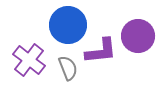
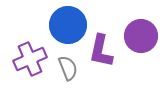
purple circle: moved 3 px right
purple L-shape: rotated 108 degrees clockwise
purple cross: moved 1 px right, 1 px up; rotated 28 degrees clockwise
